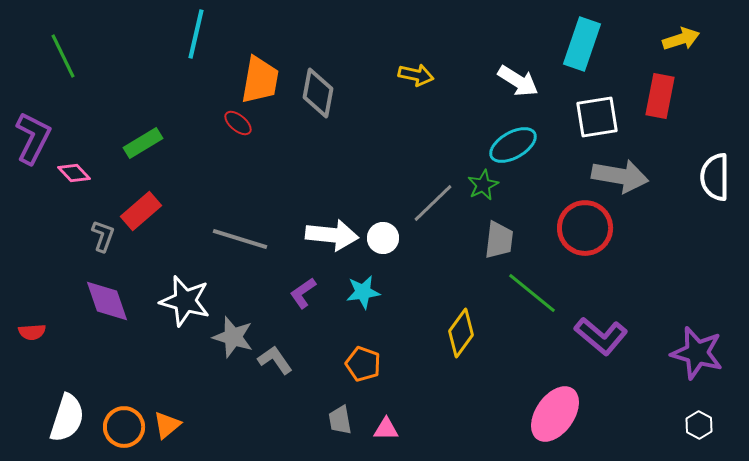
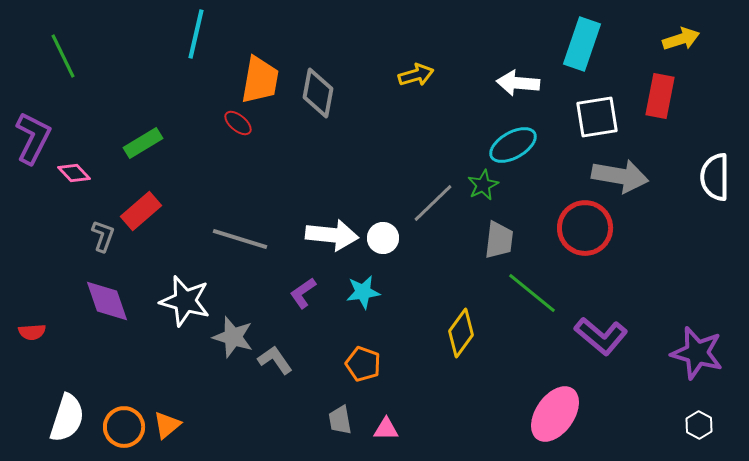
yellow arrow at (416, 75): rotated 28 degrees counterclockwise
white arrow at (518, 81): moved 2 px down; rotated 153 degrees clockwise
